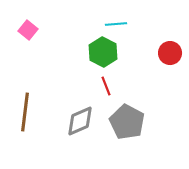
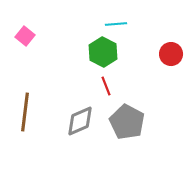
pink square: moved 3 px left, 6 px down
red circle: moved 1 px right, 1 px down
